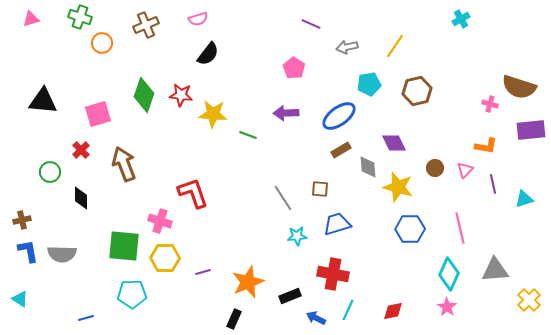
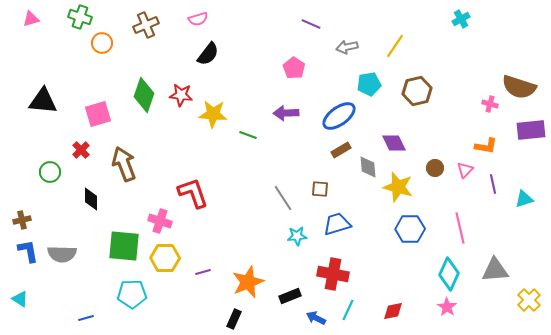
black diamond at (81, 198): moved 10 px right, 1 px down
